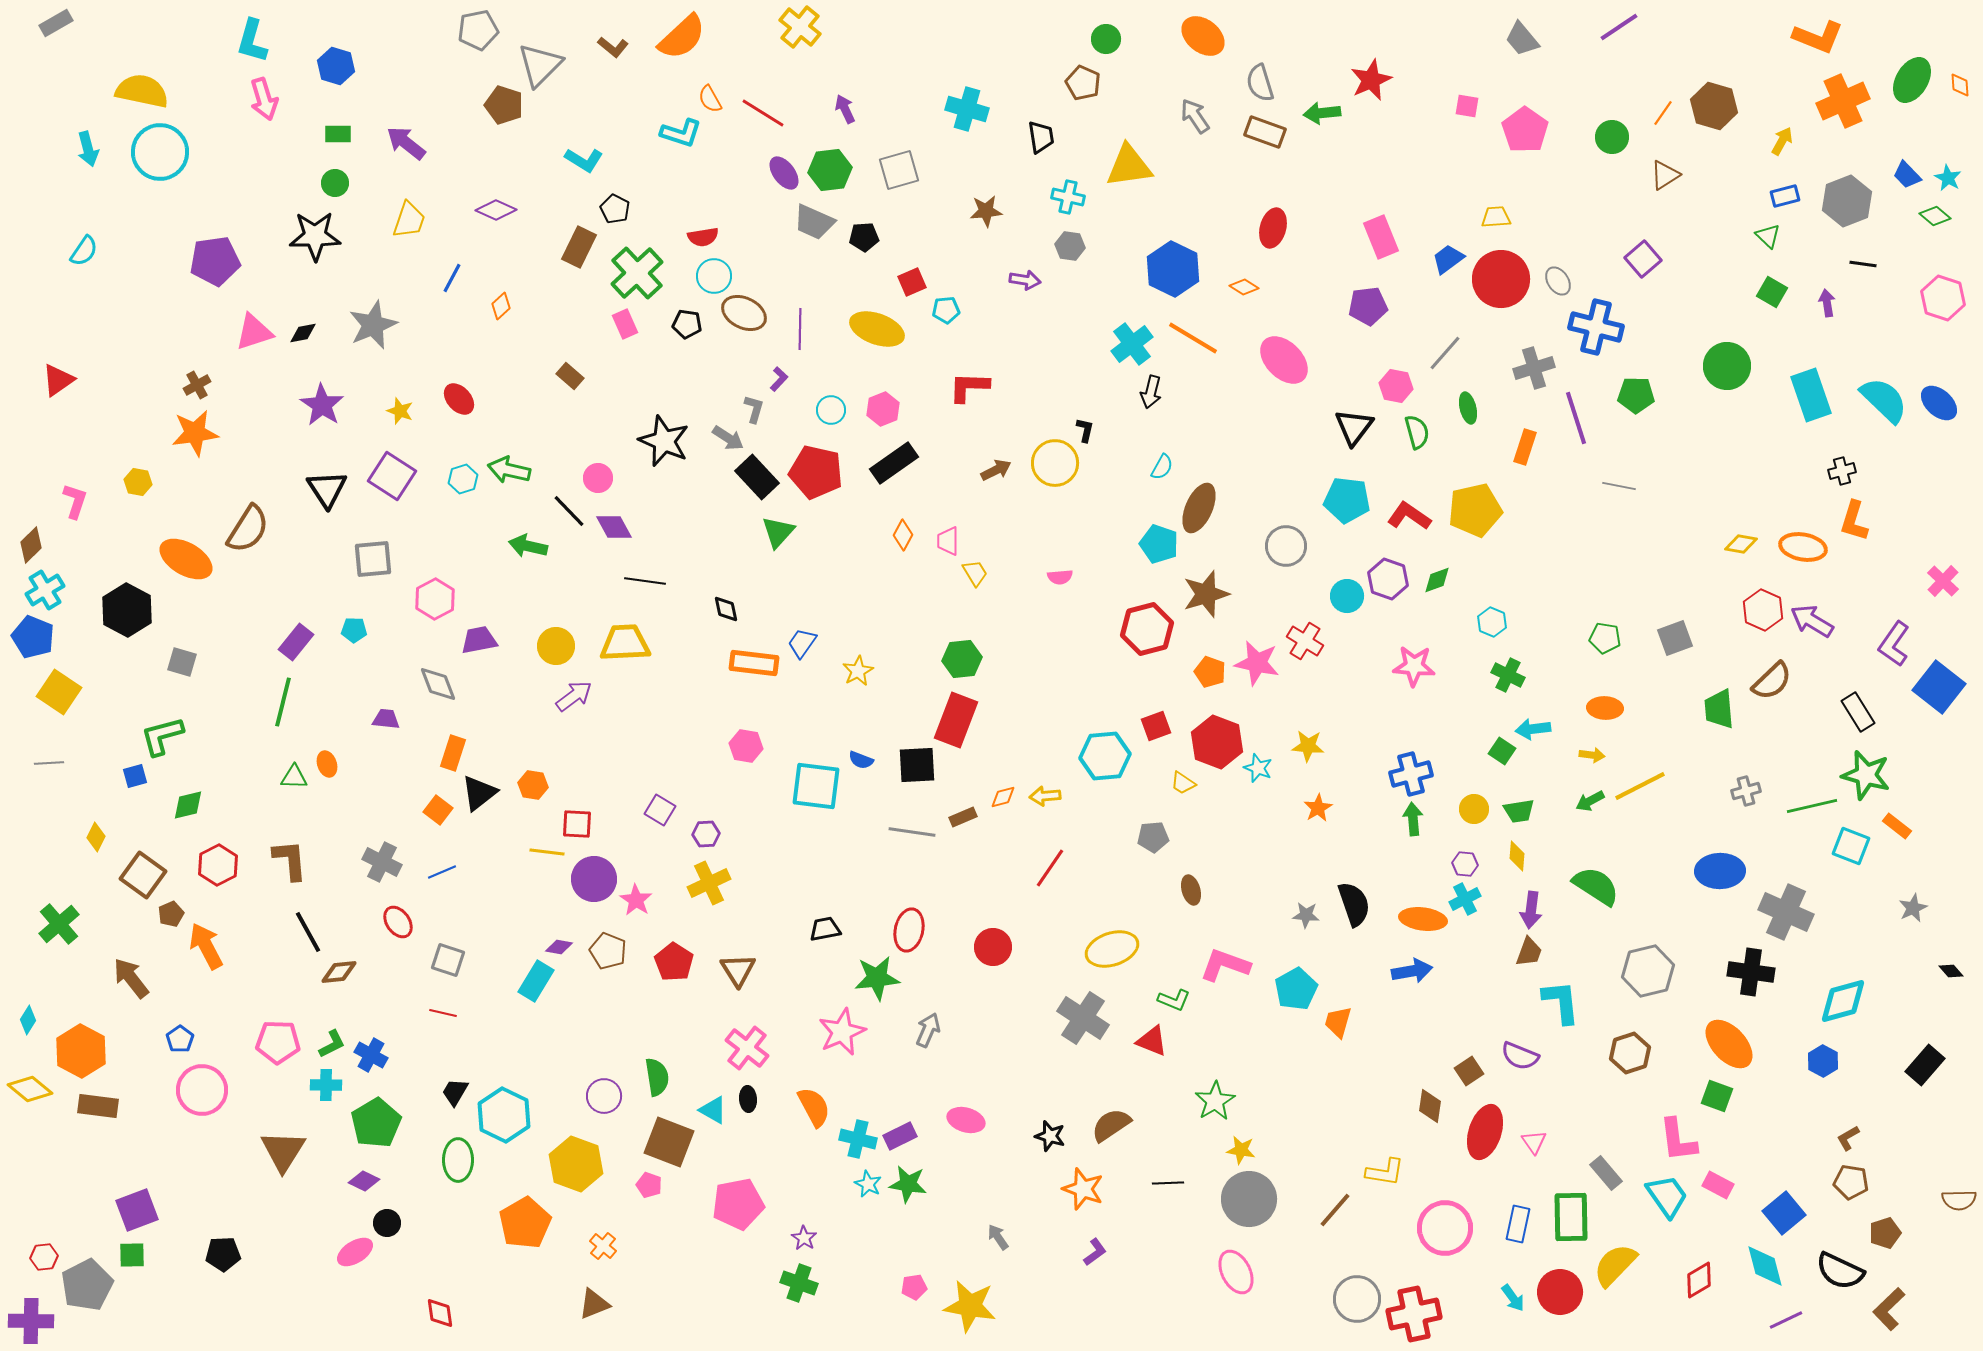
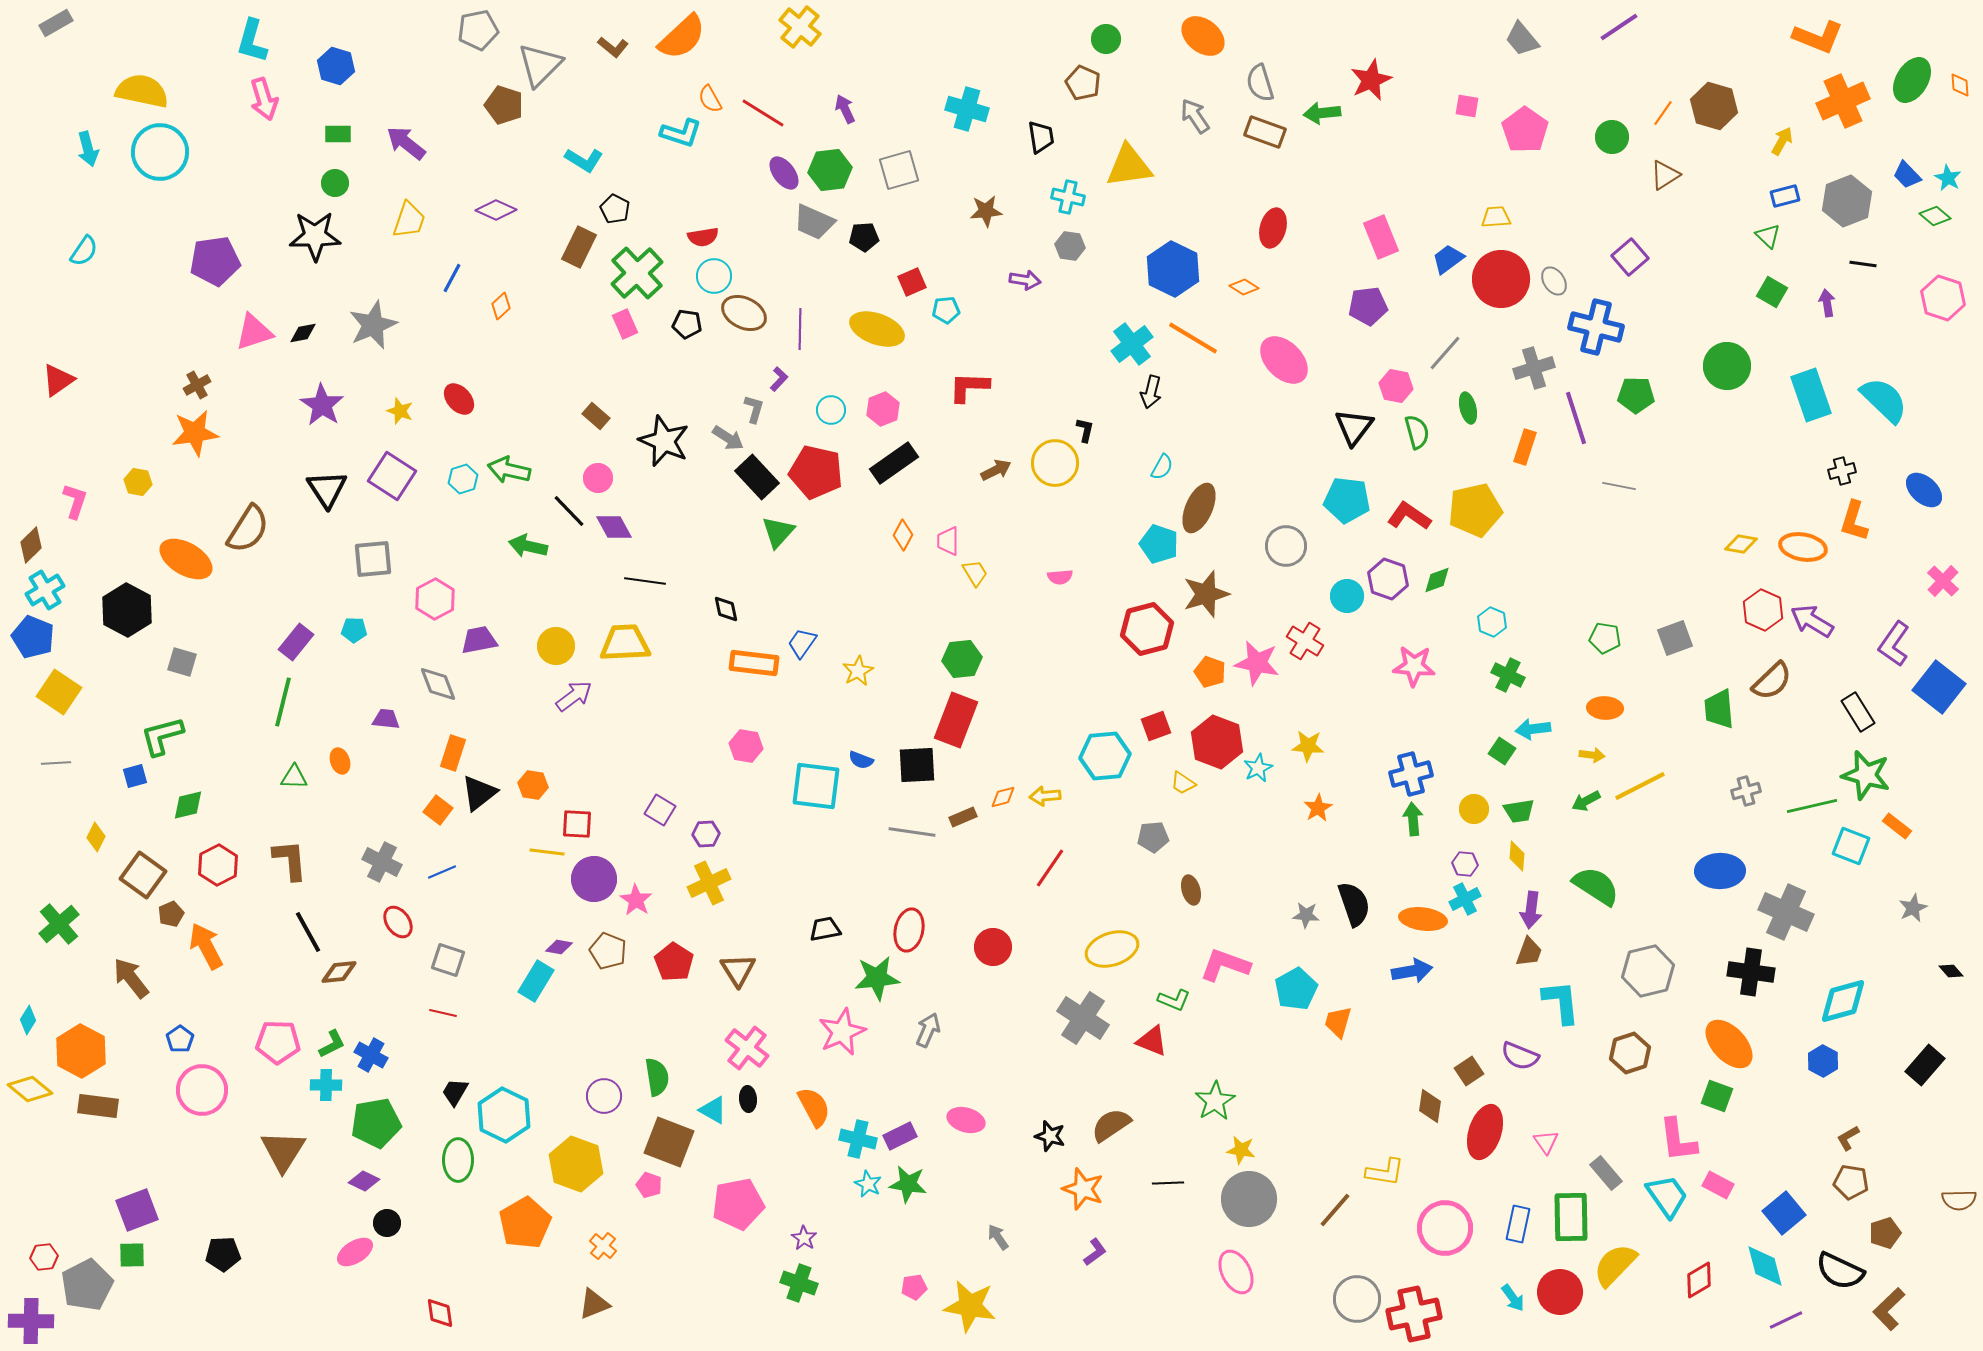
purple square at (1643, 259): moved 13 px left, 2 px up
gray ellipse at (1558, 281): moved 4 px left
brown rectangle at (570, 376): moved 26 px right, 40 px down
blue ellipse at (1939, 403): moved 15 px left, 87 px down
gray line at (49, 763): moved 7 px right
orange ellipse at (327, 764): moved 13 px right, 3 px up
cyan star at (1258, 768): rotated 24 degrees clockwise
green arrow at (1590, 801): moved 4 px left
green pentagon at (376, 1123): rotated 21 degrees clockwise
pink triangle at (1534, 1142): moved 12 px right
